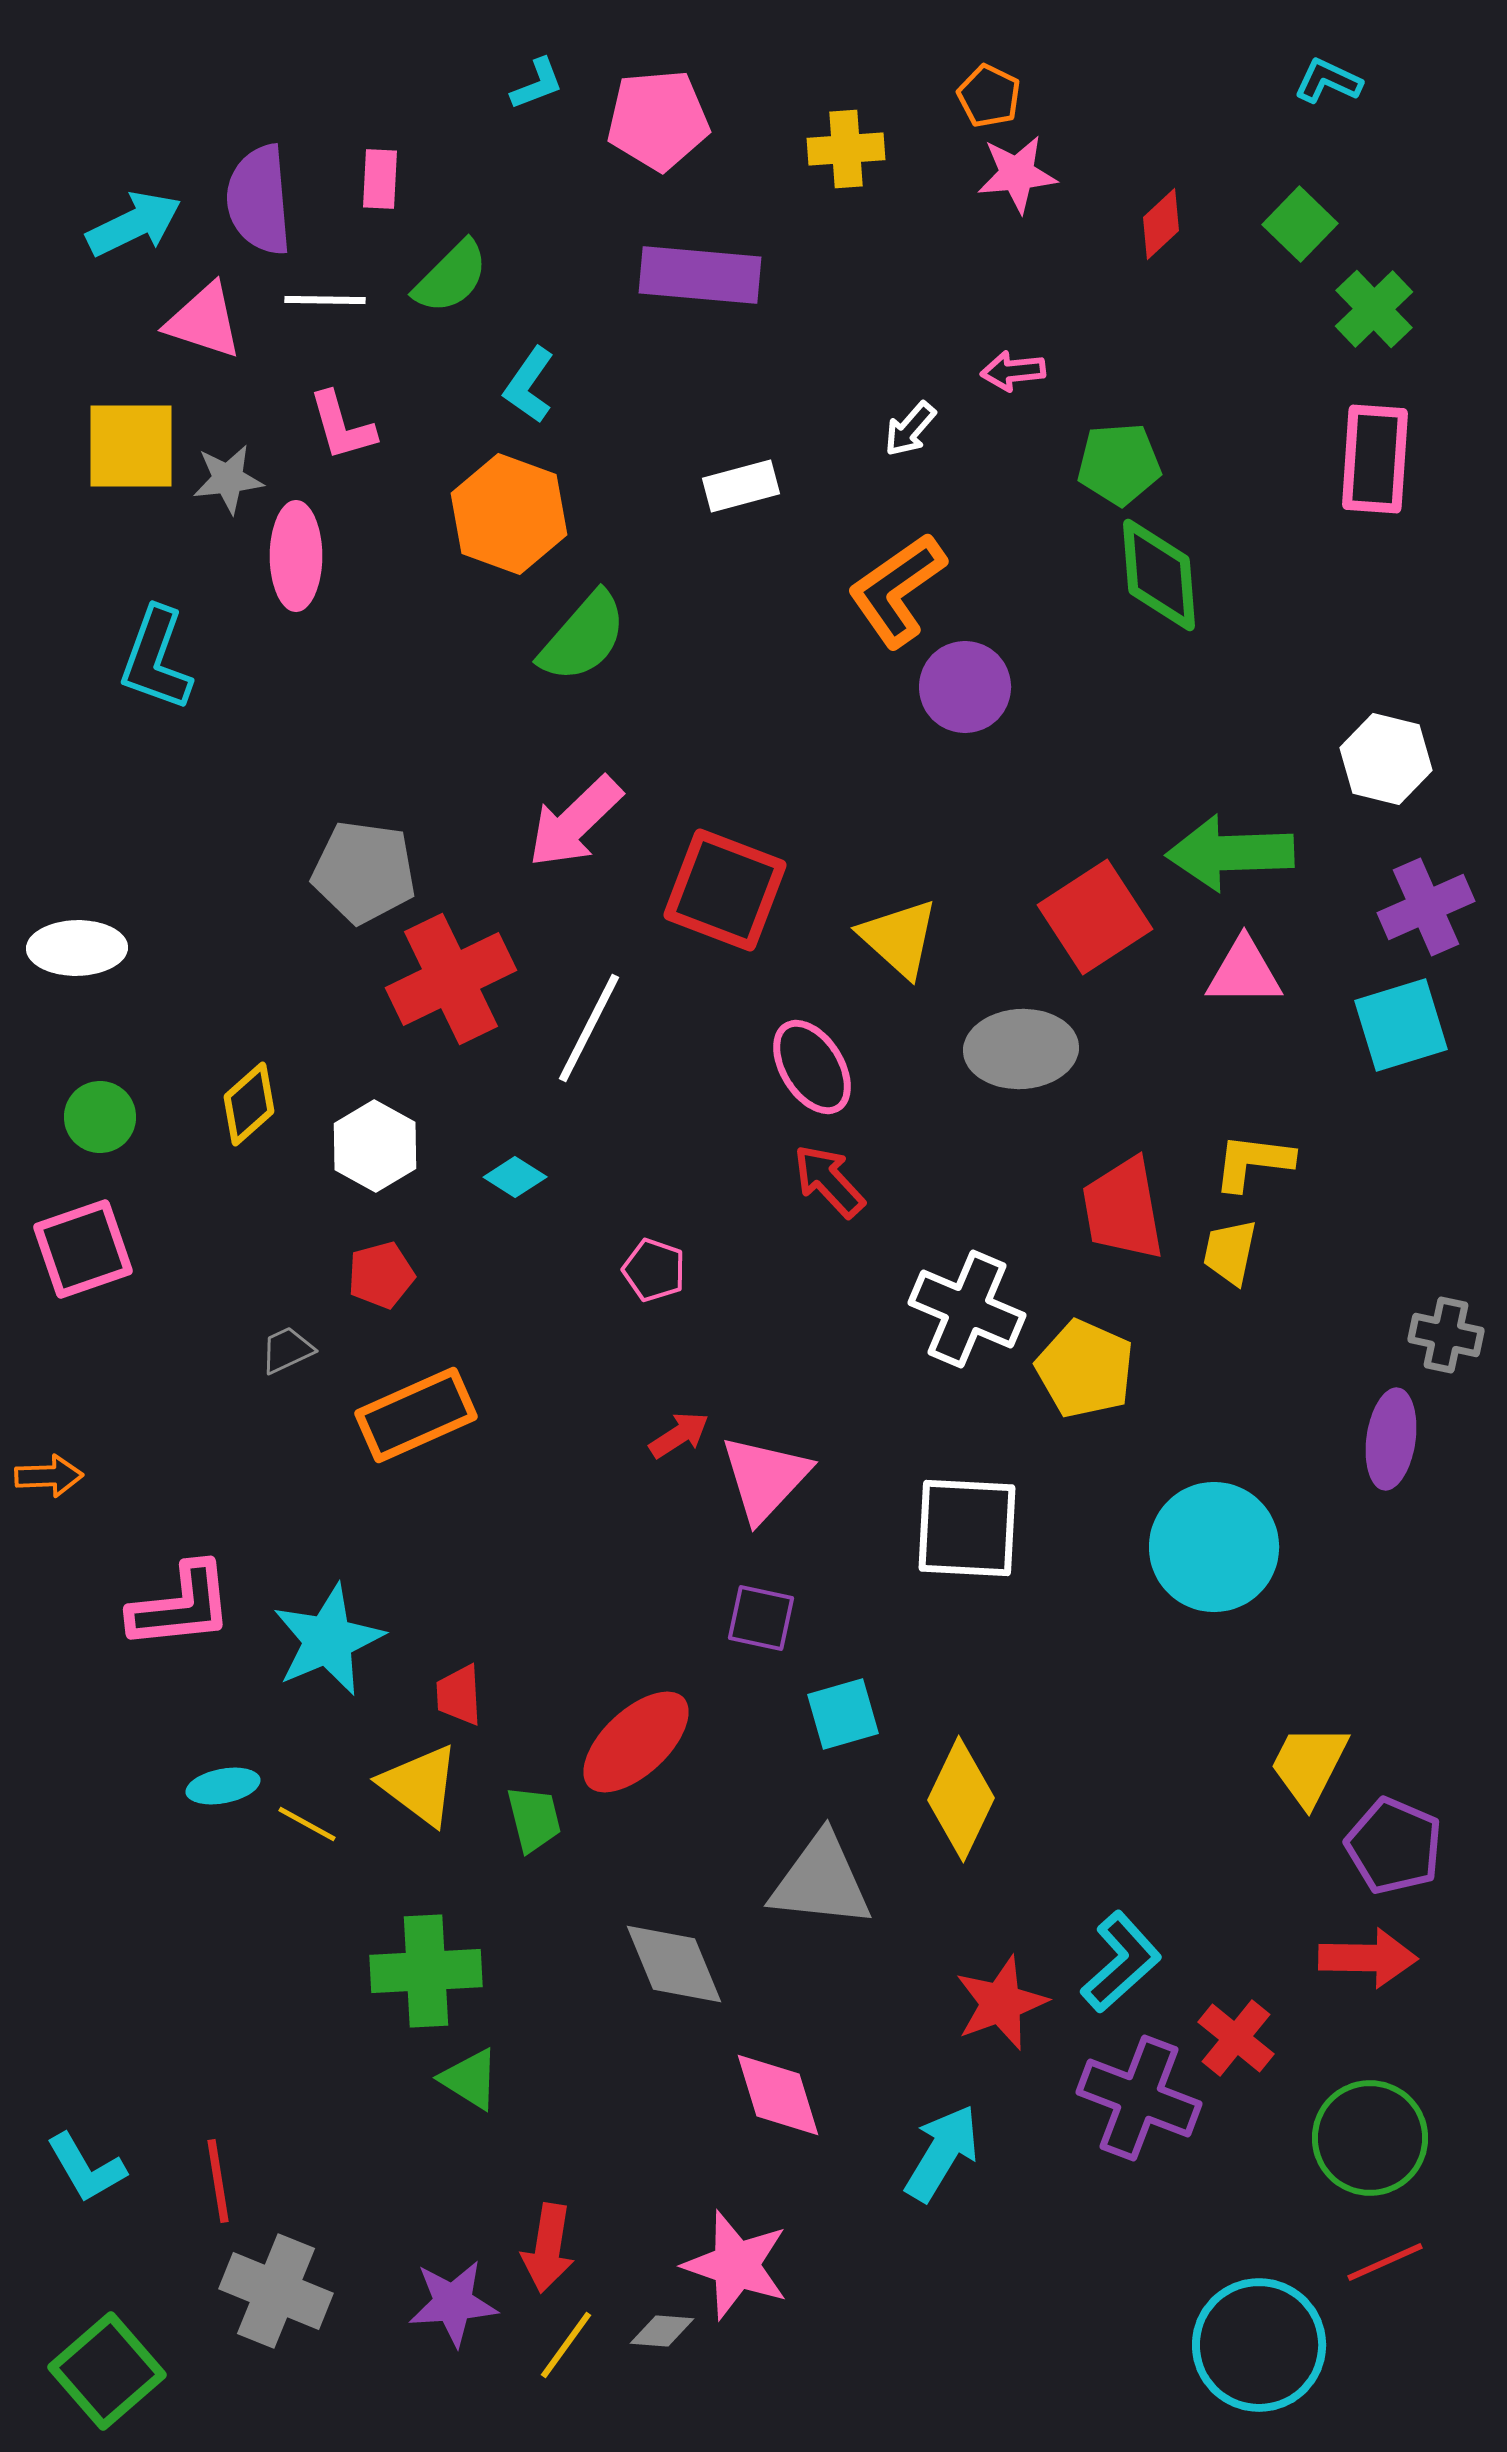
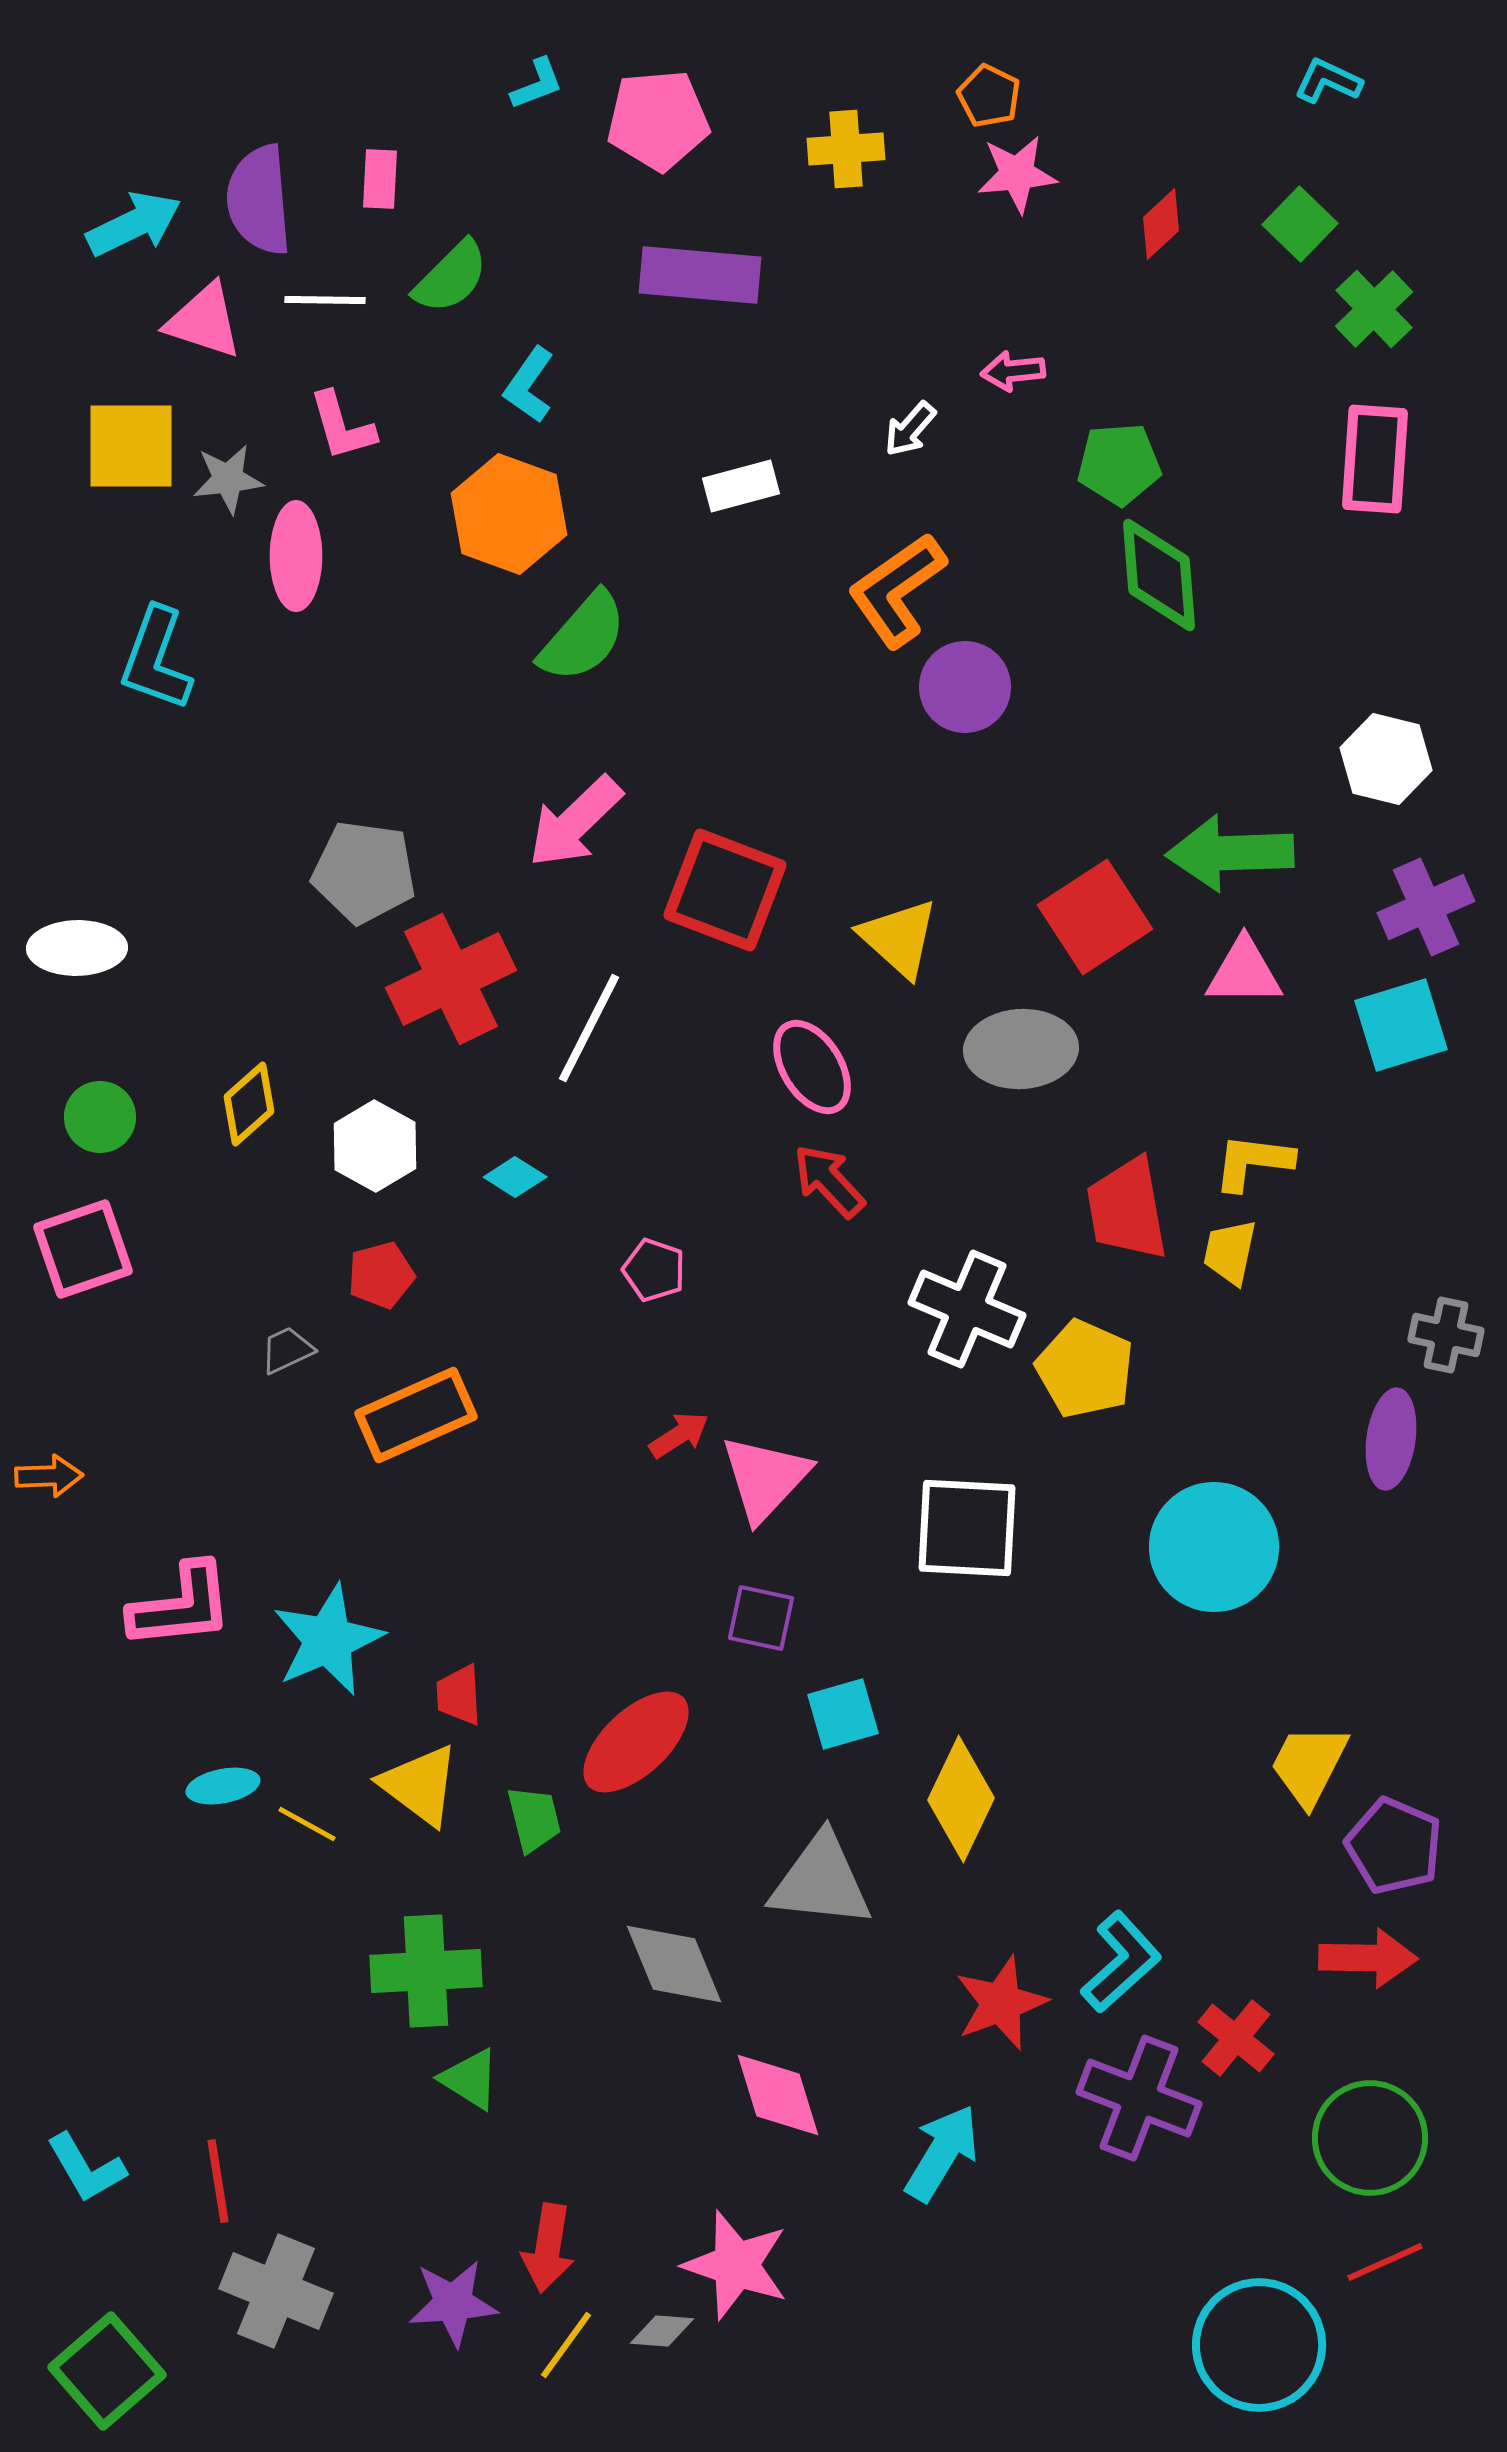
red trapezoid at (1123, 1209): moved 4 px right
